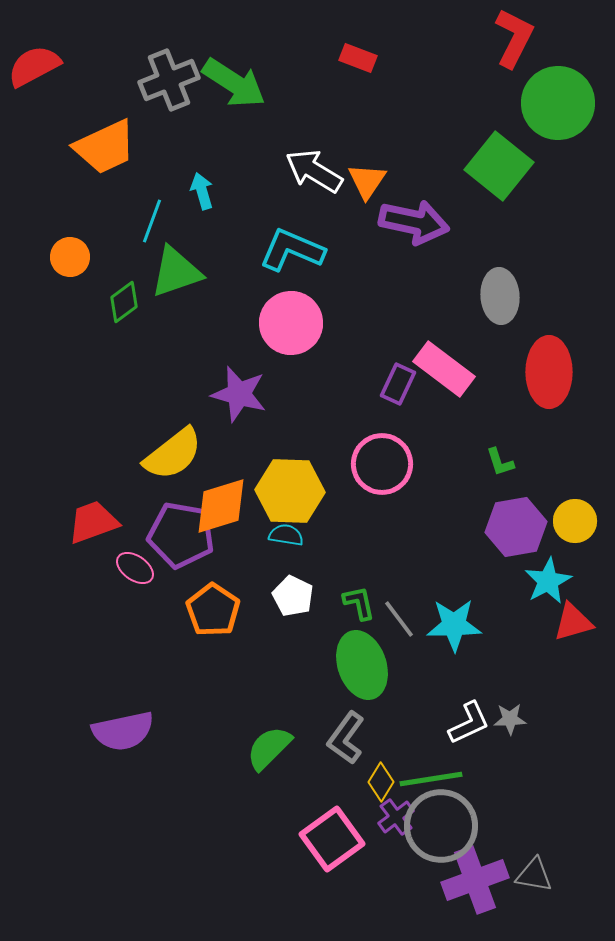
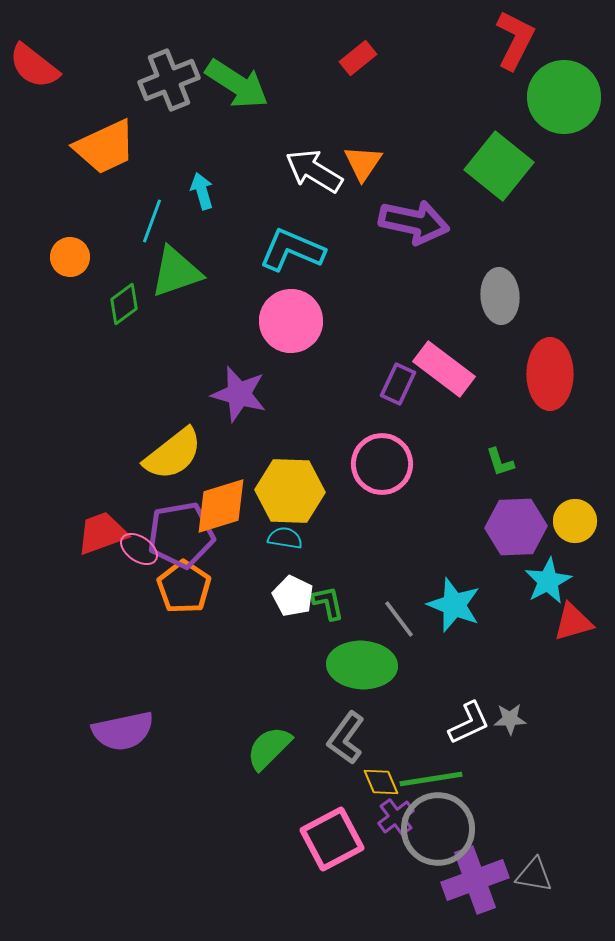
red L-shape at (514, 38): moved 1 px right, 2 px down
red rectangle at (358, 58): rotated 60 degrees counterclockwise
red semicircle at (34, 66): rotated 114 degrees counterclockwise
green arrow at (234, 83): moved 3 px right, 1 px down
green circle at (558, 103): moved 6 px right, 6 px up
orange triangle at (367, 181): moved 4 px left, 18 px up
green diamond at (124, 302): moved 2 px down
pink circle at (291, 323): moved 2 px up
red ellipse at (549, 372): moved 1 px right, 2 px down
red trapezoid at (93, 522): moved 9 px right, 11 px down
purple hexagon at (516, 527): rotated 8 degrees clockwise
purple pentagon at (181, 535): rotated 20 degrees counterclockwise
cyan semicircle at (286, 535): moved 1 px left, 3 px down
pink ellipse at (135, 568): moved 4 px right, 19 px up
green L-shape at (359, 603): moved 31 px left
orange pentagon at (213, 610): moved 29 px left, 23 px up
cyan star at (454, 625): moved 20 px up; rotated 22 degrees clockwise
green ellipse at (362, 665): rotated 68 degrees counterclockwise
yellow diamond at (381, 782): rotated 54 degrees counterclockwise
gray circle at (441, 826): moved 3 px left, 3 px down
pink square at (332, 839): rotated 8 degrees clockwise
